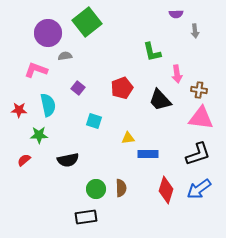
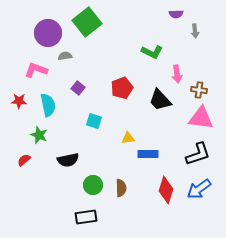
green L-shape: rotated 50 degrees counterclockwise
red star: moved 9 px up
green star: rotated 24 degrees clockwise
green circle: moved 3 px left, 4 px up
